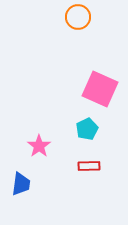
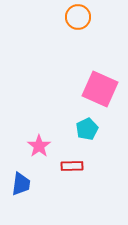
red rectangle: moved 17 px left
